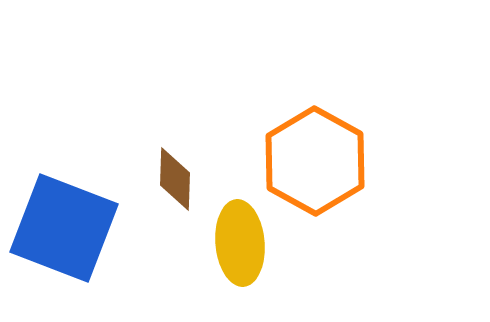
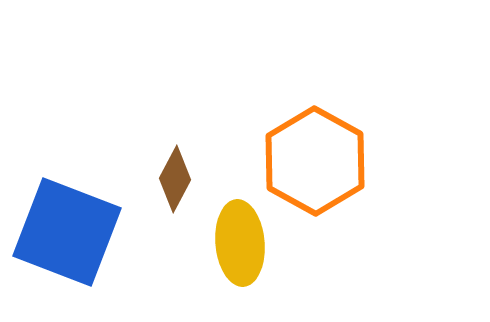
brown diamond: rotated 26 degrees clockwise
blue square: moved 3 px right, 4 px down
